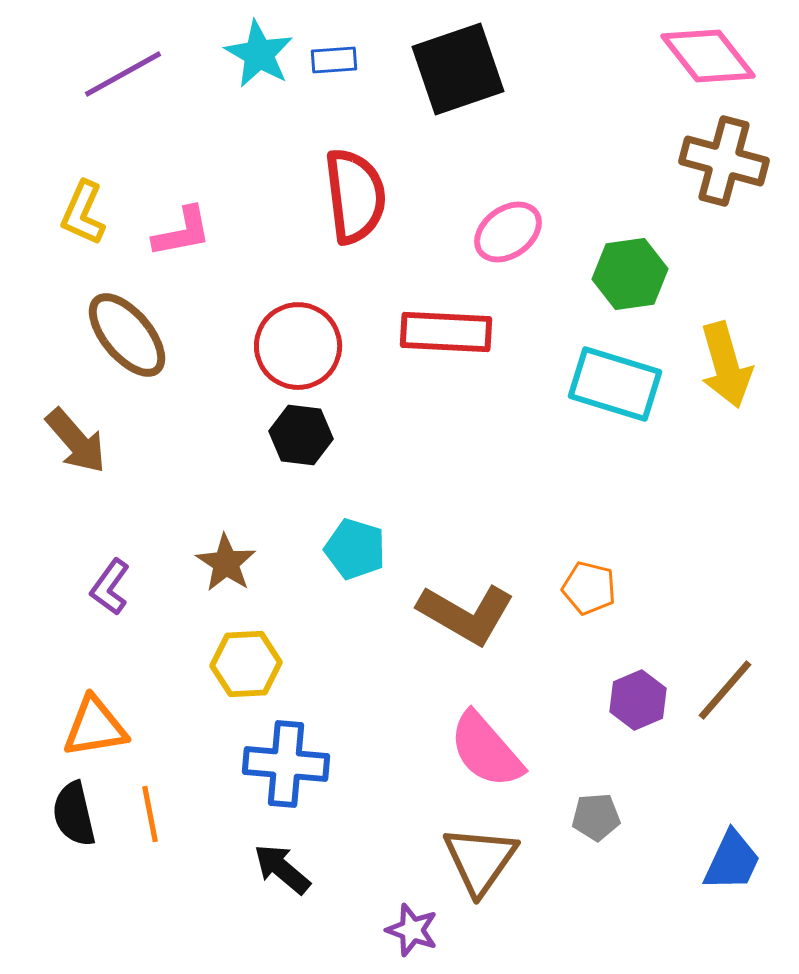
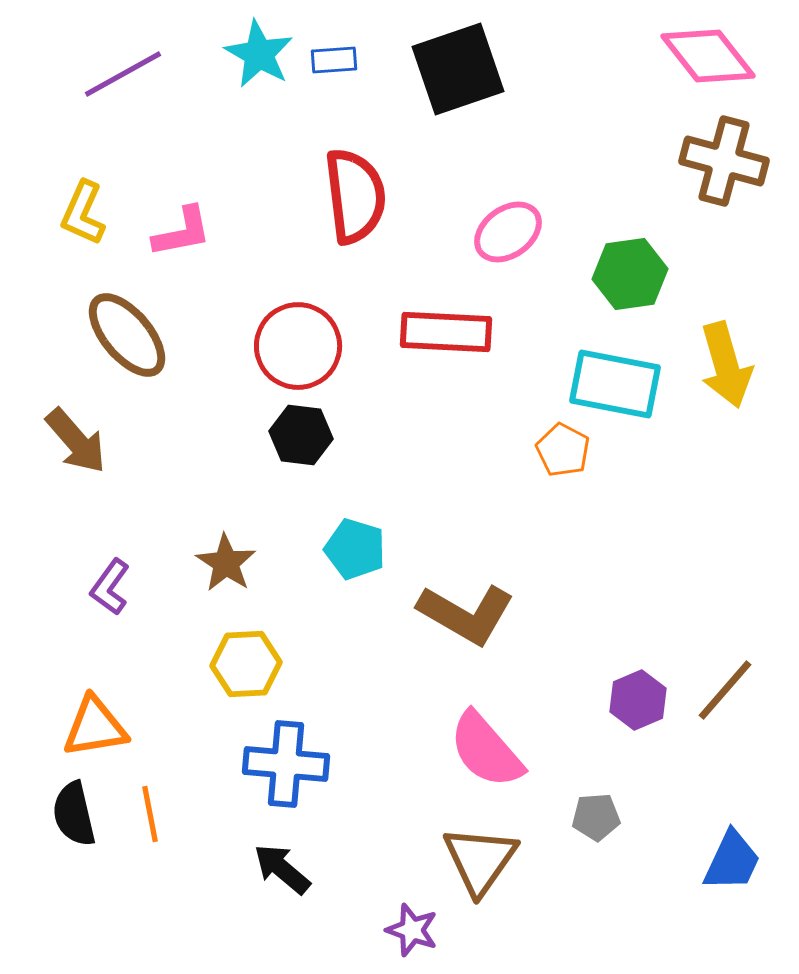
cyan rectangle: rotated 6 degrees counterclockwise
orange pentagon: moved 26 px left, 138 px up; rotated 14 degrees clockwise
